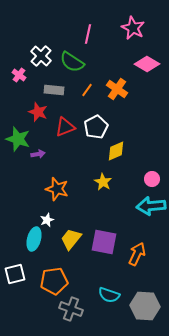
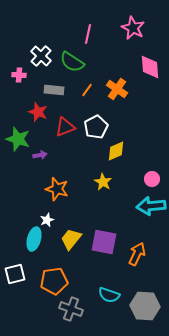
pink diamond: moved 3 px right, 3 px down; rotated 55 degrees clockwise
pink cross: rotated 32 degrees counterclockwise
purple arrow: moved 2 px right, 1 px down
